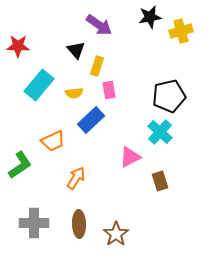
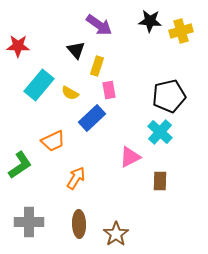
black star: moved 4 px down; rotated 15 degrees clockwise
yellow semicircle: moved 4 px left; rotated 36 degrees clockwise
blue rectangle: moved 1 px right, 2 px up
brown rectangle: rotated 18 degrees clockwise
gray cross: moved 5 px left, 1 px up
